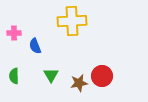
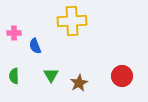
red circle: moved 20 px right
brown star: rotated 18 degrees counterclockwise
